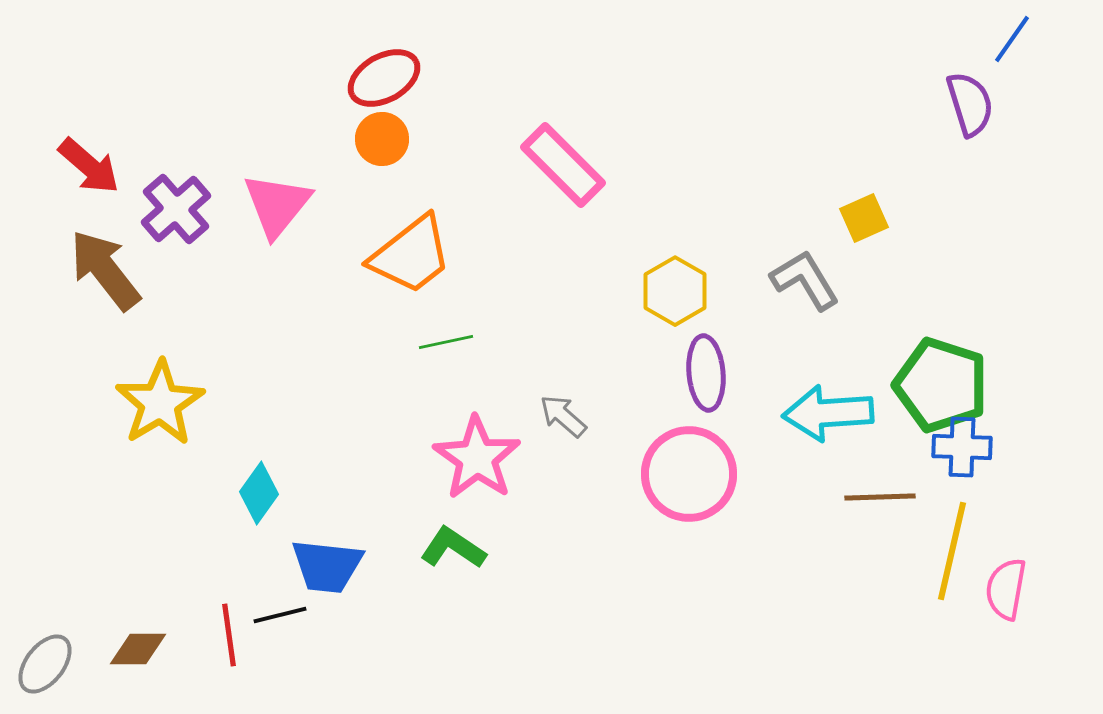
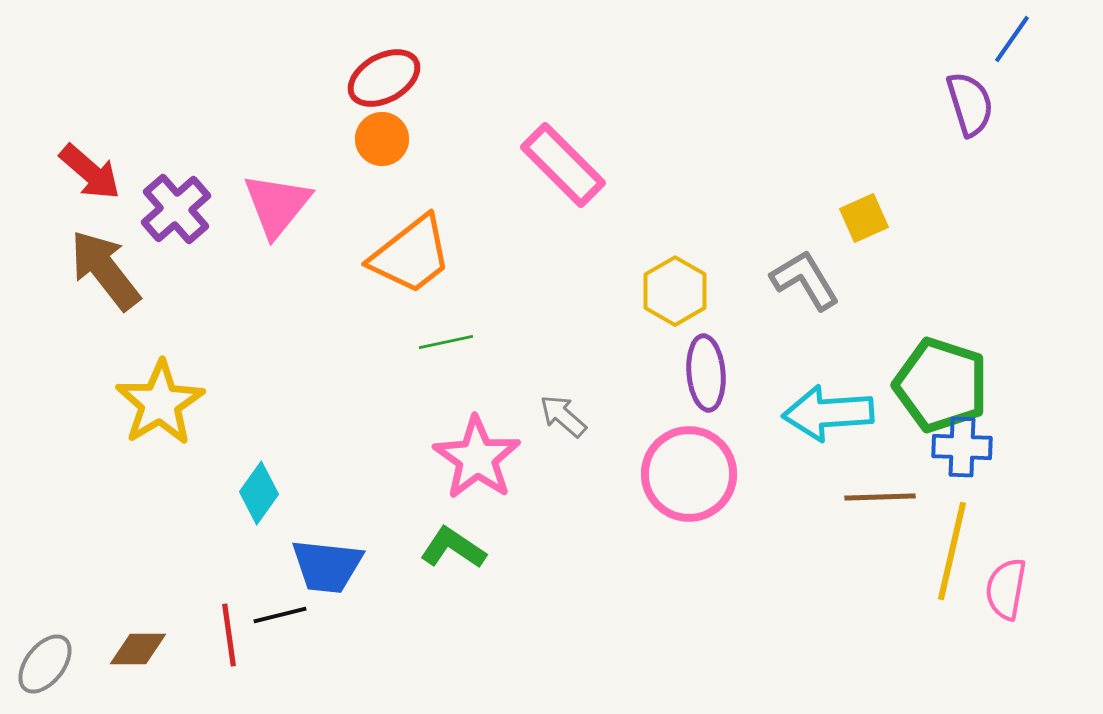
red arrow: moved 1 px right, 6 px down
